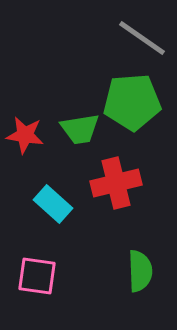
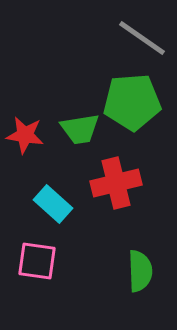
pink square: moved 15 px up
